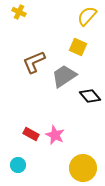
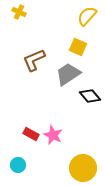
brown L-shape: moved 2 px up
gray trapezoid: moved 4 px right, 2 px up
pink star: moved 2 px left
